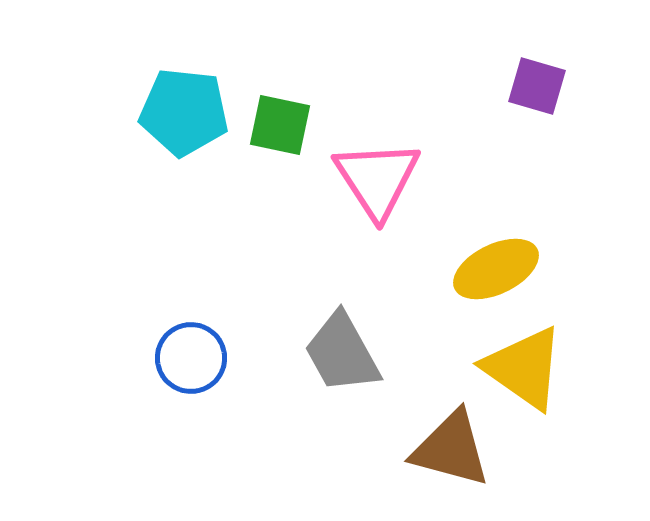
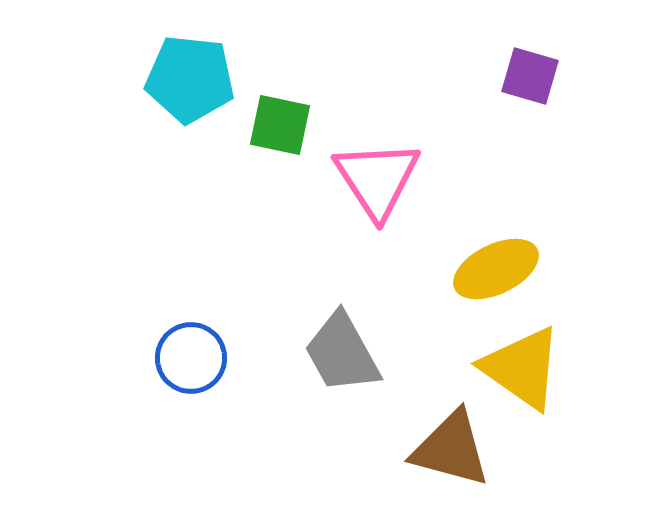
purple square: moved 7 px left, 10 px up
cyan pentagon: moved 6 px right, 33 px up
yellow triangle: moved 2 px left
